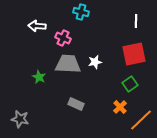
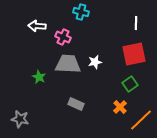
white line: moved 2 px down
pink cross: moved 1 px up
